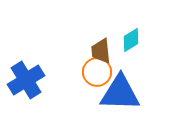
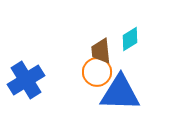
cyan diamond: moved 1 px left, 1 px up
